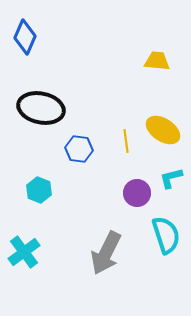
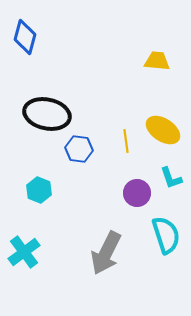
blue diamond: rotated 8 degrees counterclockwise
black ellipse: moved 6 px right, 6 px down
cyan L-shape: rotated 95 degrees counterclockwise
